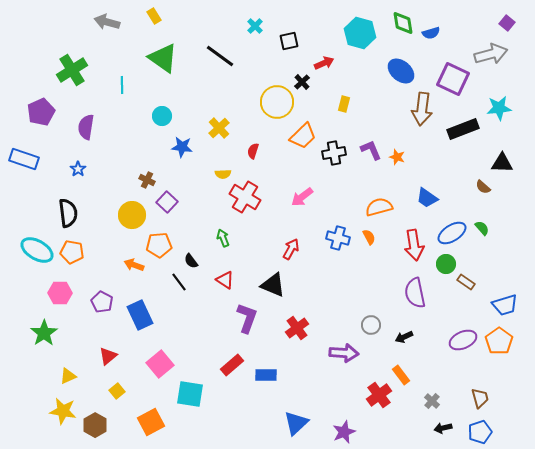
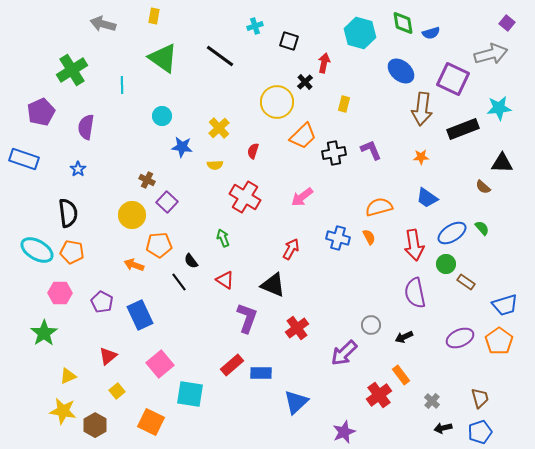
yellow rectangle at (154, 16): rotated 42 degrees clockwise
gray arrow at (107, 22): moved 4 px left, 2 px down
cyan cross at (255, 26): rotated 28 degrees clockwise
black square at (289, 41): rotated 30 degrees clockwise
red arrow at (324, 63): rotated 54 degrees counterclockwise
black cross at (302, 82): moved 3 px right
orange star at (397, 157): moved 24 px right; rotated 21 degrees counterclockwise
yellow semicircle at (223, 174): moved 8 px left, 9 px up
purple ellipse at (463, 340): moved 3 px left, 2 px up
purple arrow at (344, 353): rotated 132 degrees clockwise
blue rectangle at (266, 375): moved 5 px left, 2 px up
orange square at (151, 422): rotated 36 degrees counterclockwise
blue triangle at (296, 423): moved 21 px up
